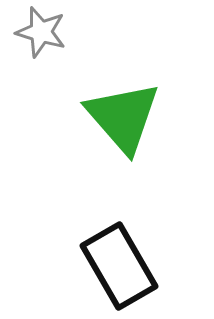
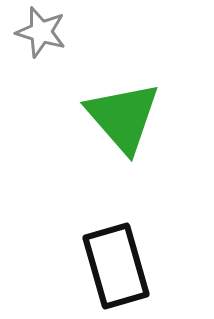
black rectangle: moved 3 px left; rotated 14 degrees clockwise
